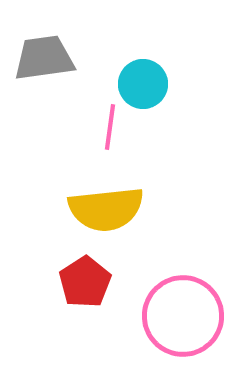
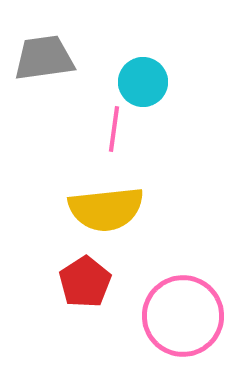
cyan circle: moved 2 px up
pink line: moved 4 px right, 2 px down
